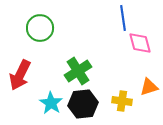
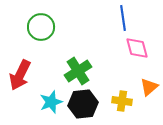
green circle: moved 1 px right, 1 px up
pink diamond: moved 3 px left, 5 px down
orange triangle: rotated 24 degrees counterclockwise
cyan star: moved 1 px up; rotated 20 degrees clockwise
